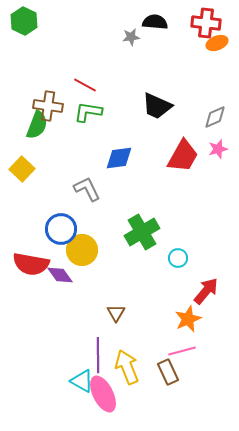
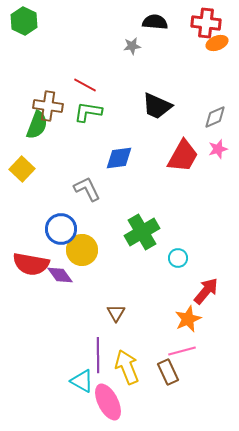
gray star: moved 1 px right, 9 px down
pink ellipse: moved 5 px right, 8 px down
